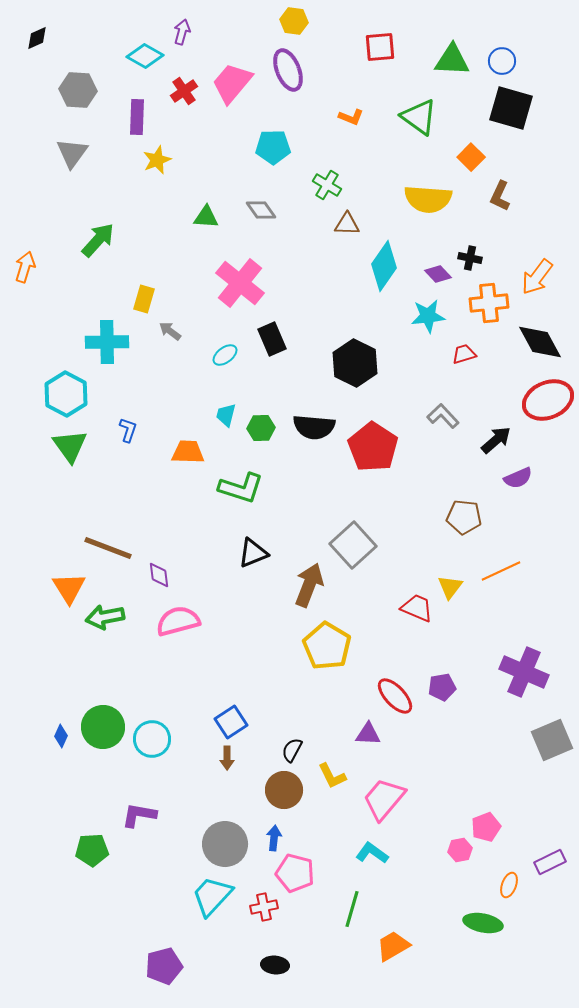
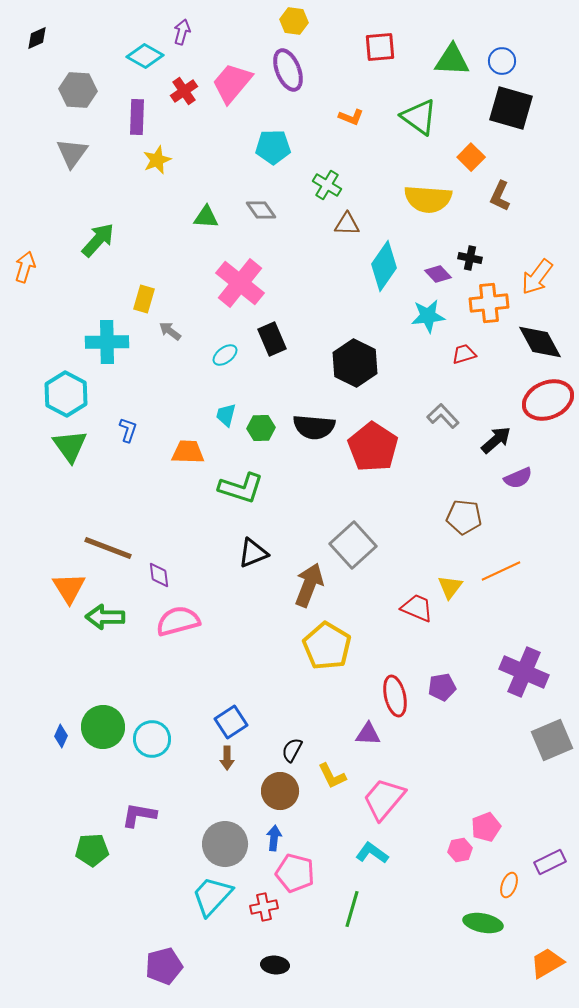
green arrow at (105, 617): rotated 12 degrees clockwise
red ellipse at (395, 696): rotated 30 degrees clockwise
brown circle at (284, 790): moved 4 px left, 1 px down
orange trapezoid at (393, 946): moved 154 px right, 17 px down
